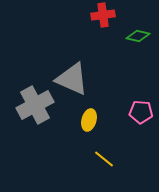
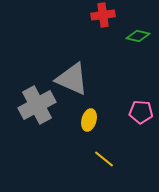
gray cross: moved 2 px right
